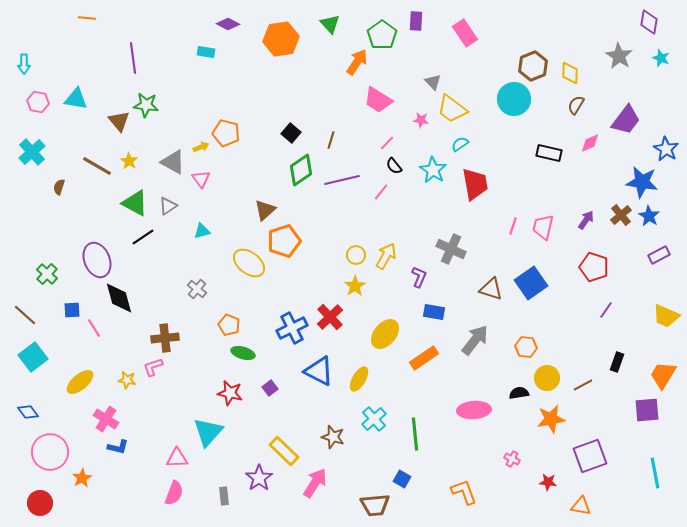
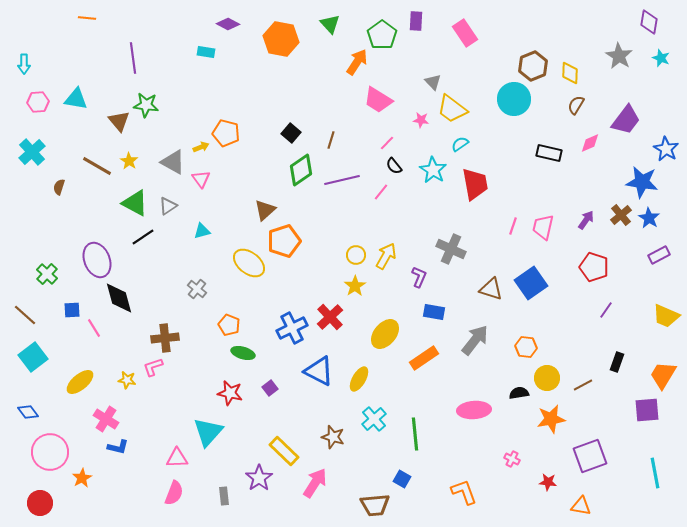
orange hexagon at (281, 39): rotated 20 degrees clockwise
pink hexagon at (38, 102): rotated 15 degrees counterclockwise
blue star at (649, 216): moved 2 px down
